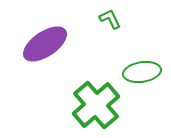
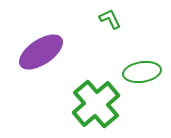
purple ellipse: moved 4 px left, 8 px down
green cross: moved 1 px up
